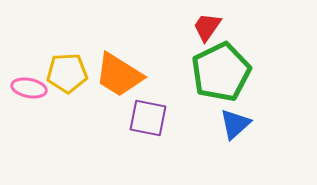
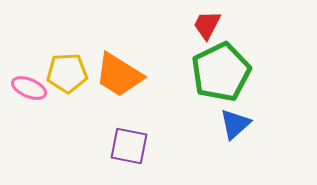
red trapezoid: moved 2 px up; rotated 8 degrees counterclockwise
pink ellipse: rotated 12 degrees clockwise
purple square: moved 19 px left, 28 px down
